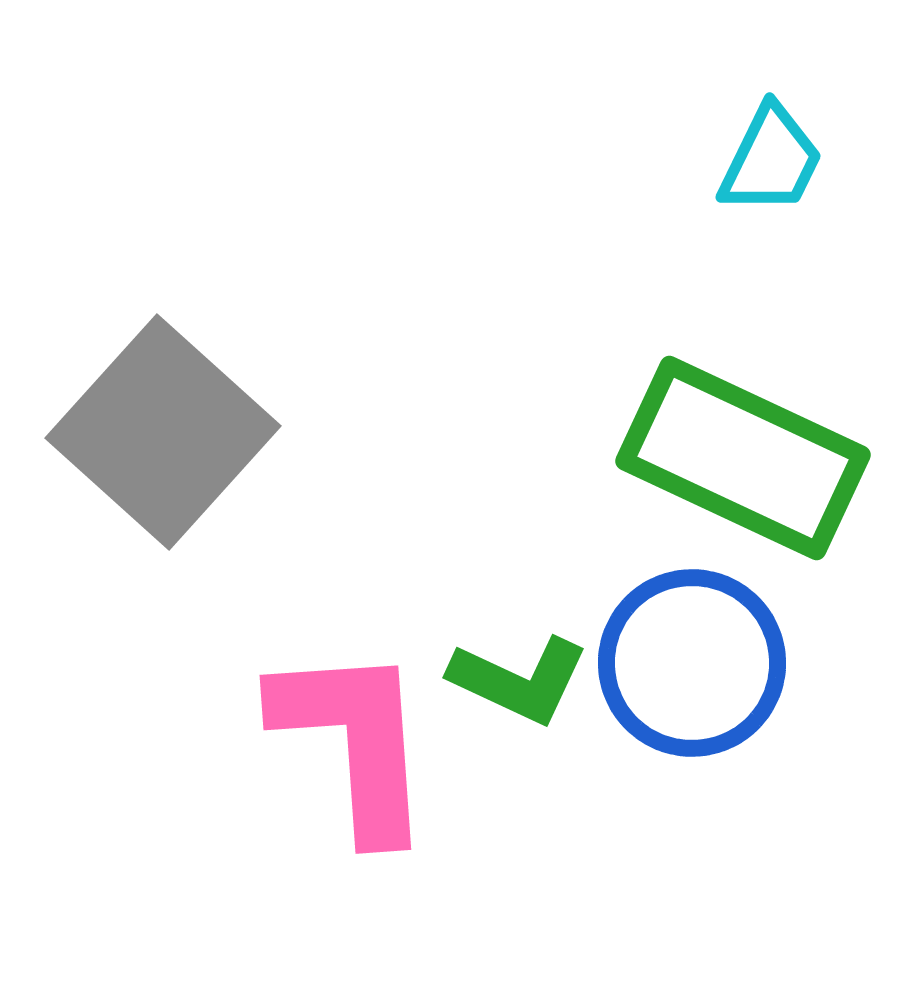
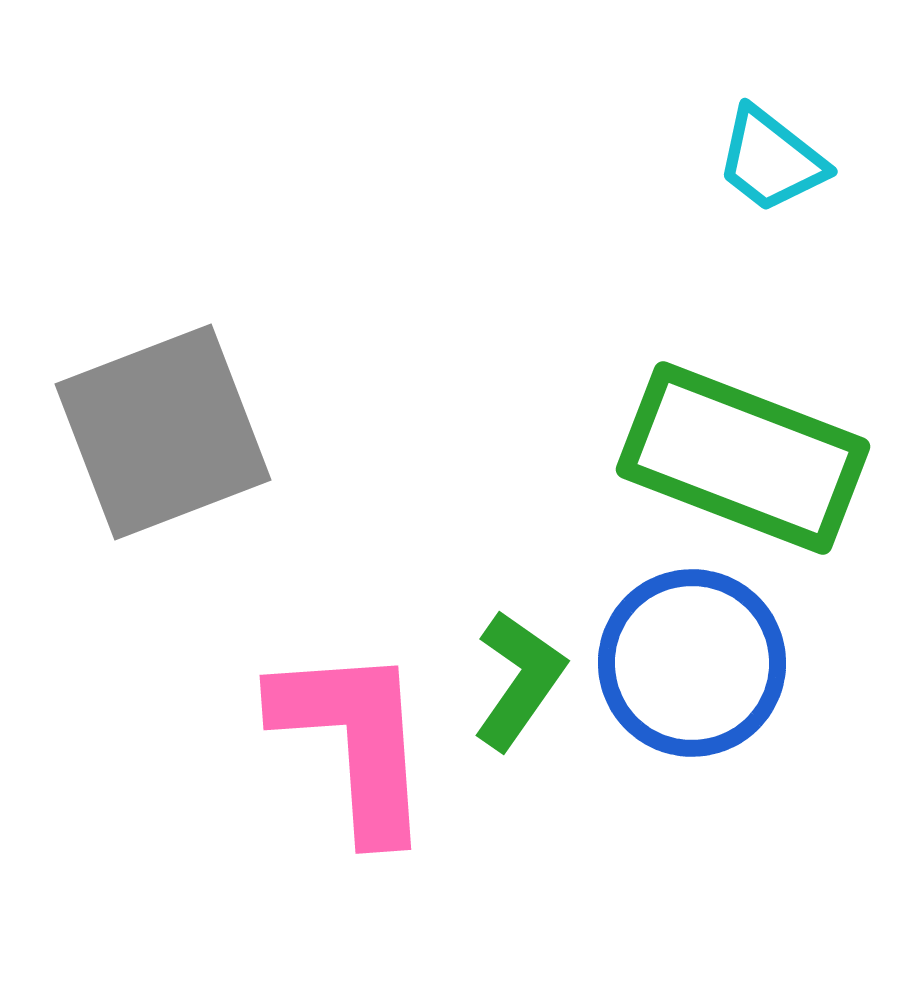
cyan trapezoid: rotated 102 degrees clockwise
gray square: rotated 27 degrees clockwise
green rectangle: rotated 4 degrees counterclockwise
green L-shape: rotated 80 degrees counterclockwise
